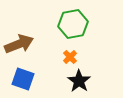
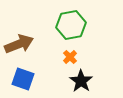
green hexagon: moved 2 px left, 1 px down
black star: moved 2 px right
